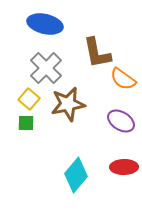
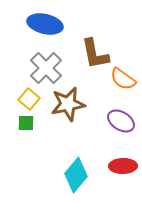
brown L-shape: moved 2 px left, 1 px down
red ellipse: moved 1 px left, 1 px up
